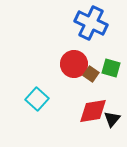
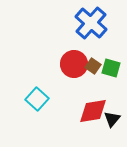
blue cross: rotated 16 degrees clockwise
brown square: moved 2 px right, 8 px up
